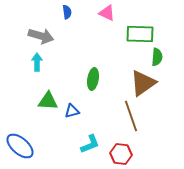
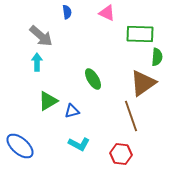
gray arrow: rotated 25 degrees clockwise
green ellipse: rotated 40 degrees counterclockwise
green triangle: rotated 35 degrees counterclockwise
cyan L-shape: moved 11 px left; rotated 50 degrees clockwise
